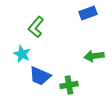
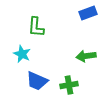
green L-shape: rotated 35 degrees counterclockwise
green arrow: moved 8 px left
blue trapezoid: moved 3 px left, 5 px down
